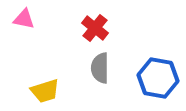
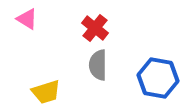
pink triangle: moved 3 px right; rotated 20 degrees clockwise
gray semicircle: moved 2 px left, 3 px up
yellow trapezoid: moved 1 px right, 1 px down
